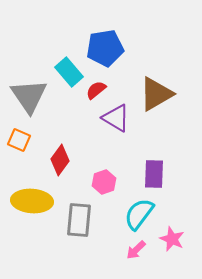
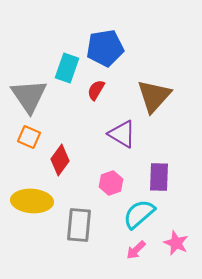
cyan rectangle: moved 2 px left, 4 px up; rotated 60 degrees clockwise
red semicircle: rotated 20 degrees counterclockwise
brown triangle: moved 2 px left, 2 px down; rotated 18 degrees counterclockwise
purple triangle: moved 6 px right, 16 px down
orange square: moved 10 px right, 3 px up
purple rectangle: moved 5 px right, 3 px down
pink hexagon: moved 7 px right, 1 px down
cyan semicircle: rotated 12 degrees clockwise
gray rectangle: moved 5 px down
pink star: moved 4 px right, 4 px down
